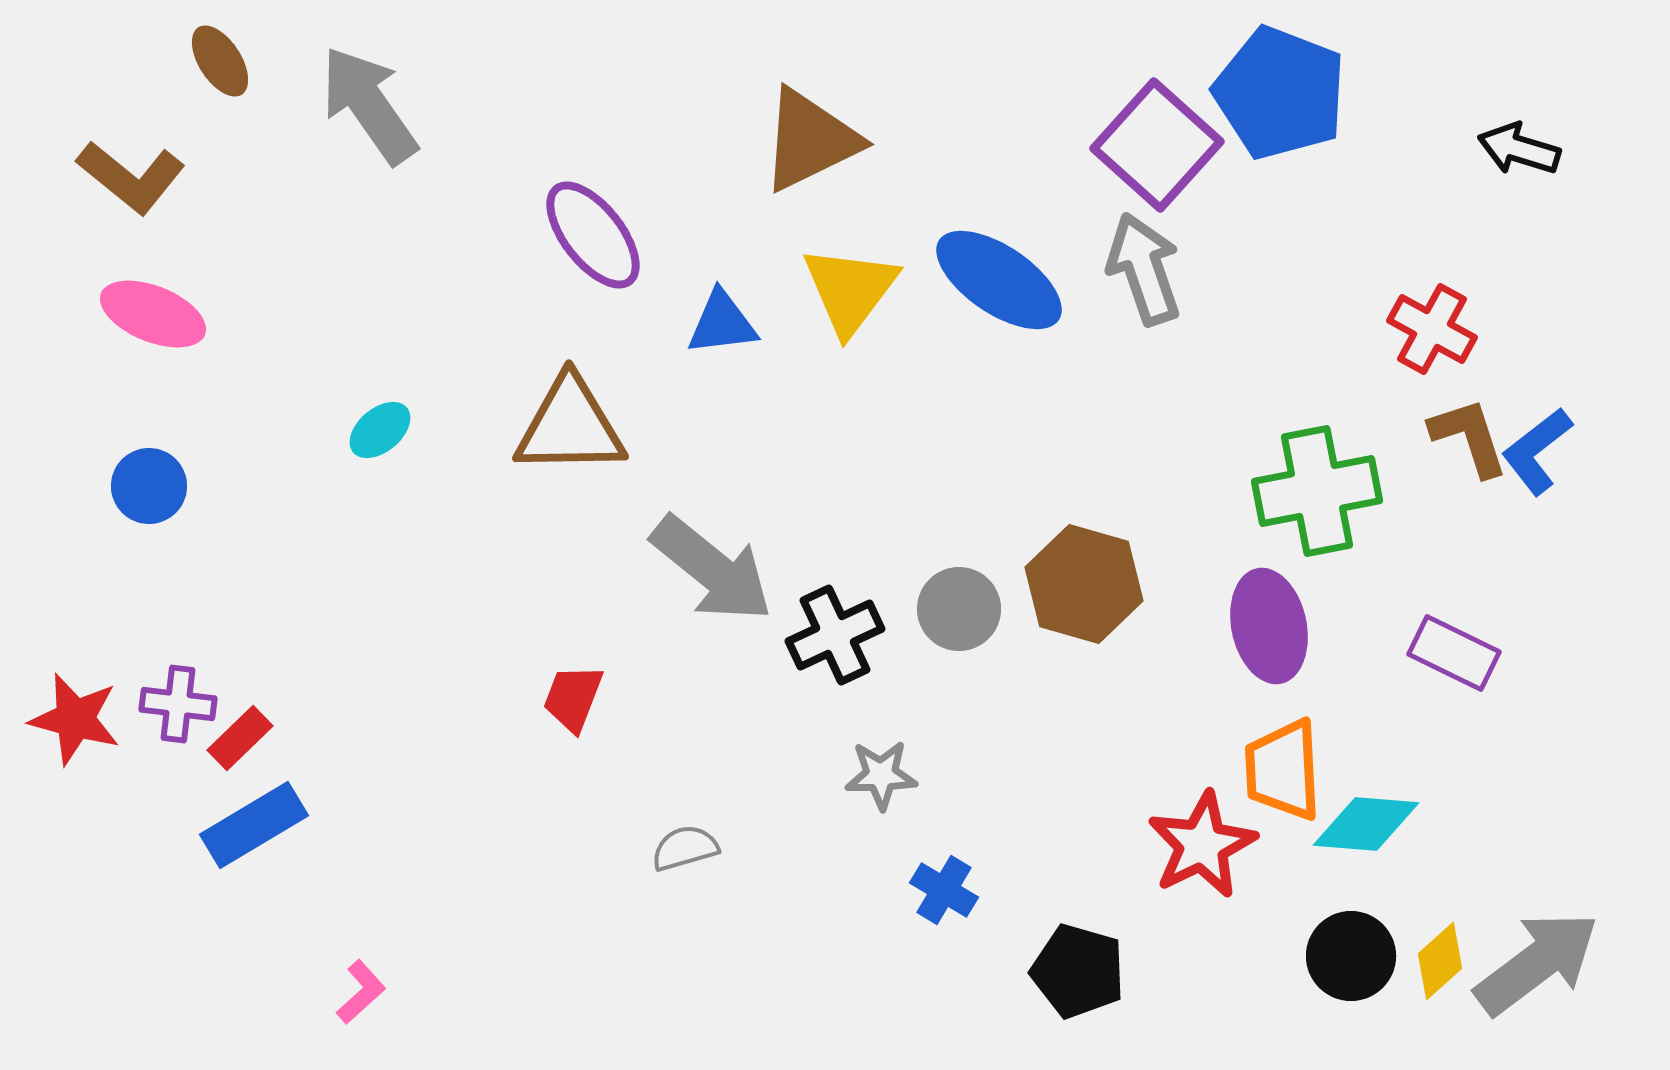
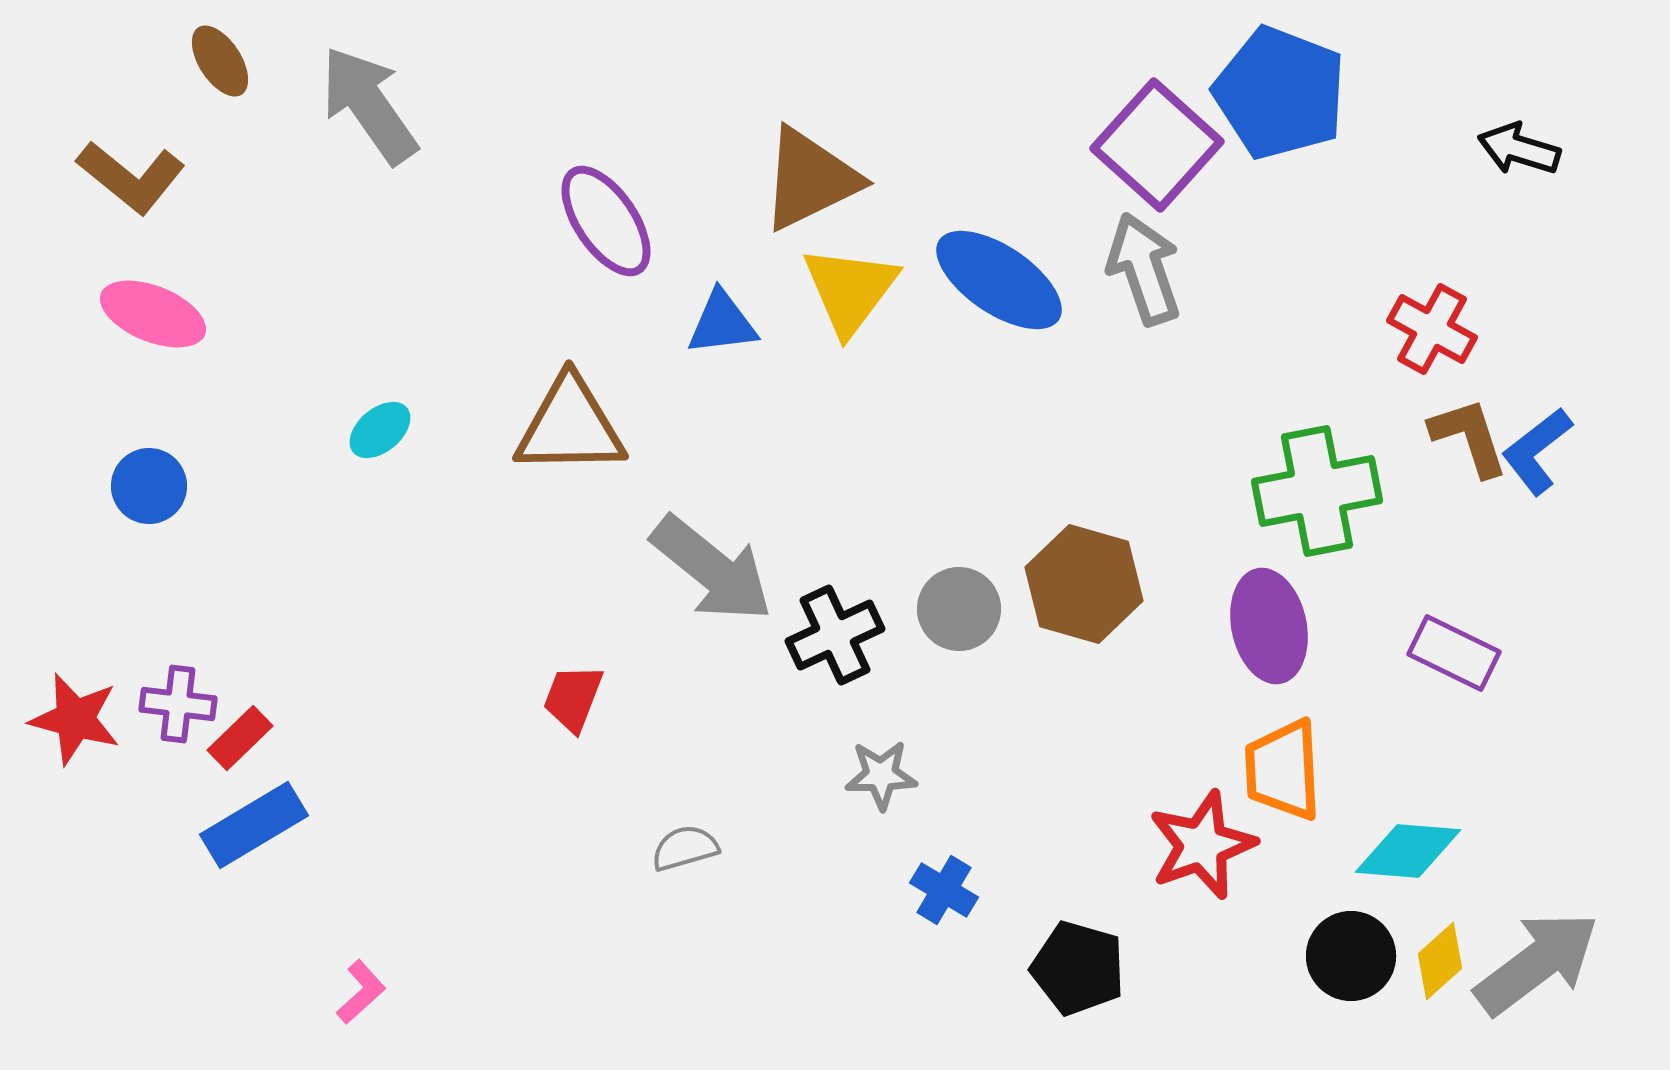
brown triangle at (810, 140): moved 39 px down
purple ellipse at (593, 235): moved 13 px right, 14 px up; rotated 4 degrees clockwise
cyan diamond at (1366, 824): moved 42 px right, 27 px down
red star at (1202, 845): rotated 6 degrees clockwise
black pentagon at (1078, 971): moved 3 px up
